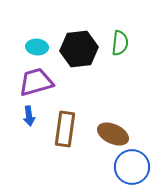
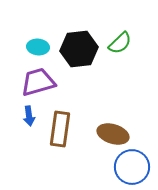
green semicircle: rotated 40 degrees clockwise
cyan ellipse: moved 1 px right
purple trapezoid: moved 2 px right
brown rectangle: moved 5 px left
brown ellipse: rotated 8 degrees counterclockwise
